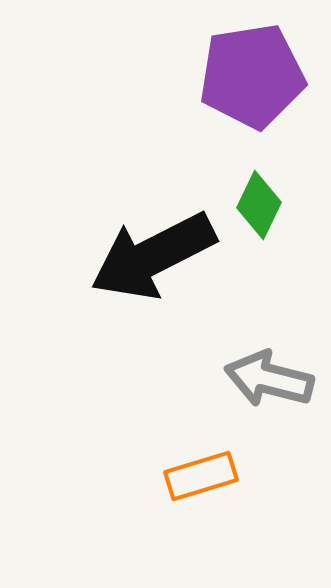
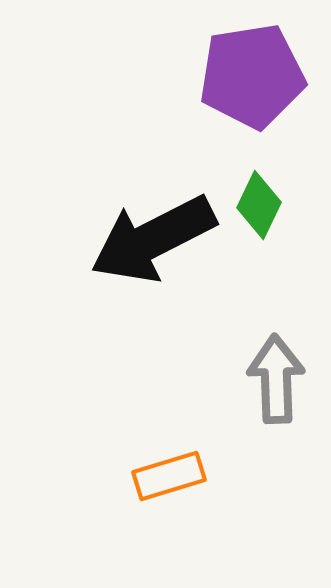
black arrow: moved 17 px up
gray arrow: moved 7 px right; rotated 74 degrees clockwise
orange rectangle: moved 32 px left
